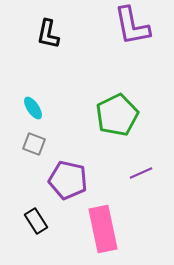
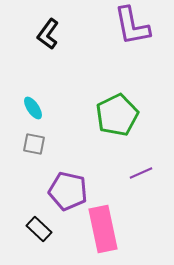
black L-shape: rotated 24 degrees clockwise
gray square: rotated 10 degrees counterclockwise
purple pentagon: moved 11 px down
black rectangle: moved 3 px right, 8 px down; rotated 15 degrees counterclockwise
